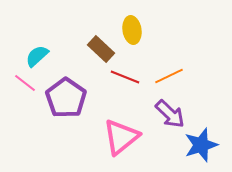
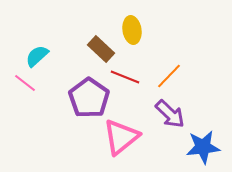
orange line: rotated 20 degrees counterclockwise
purple pentagon: moved 23 px right
blue star: moved 2 px right, 2 px down; rotated 12 degrees clockwise
